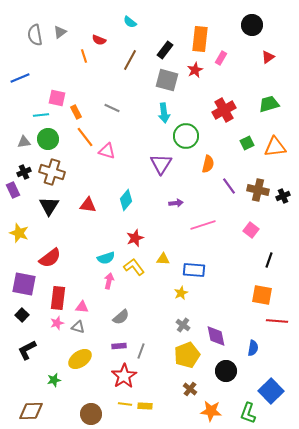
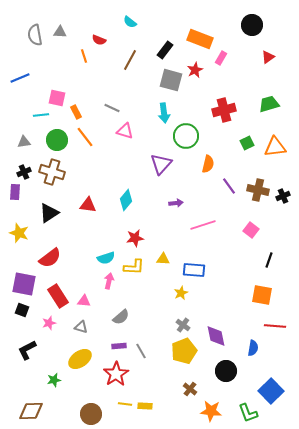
gray triangle at (60, 32): rotated 40 degrees clockwise
orange rectangle at (200, 39): rotated 75 degrees counterclockwise
gray square at (167, 80): moved 4 px right
red cross at (224, 110): rotated 15 degrees clockwise
green circle at (48, 139): moved 9 px right, 1 px down
pink triangle at (107, 151): moved 18 px right, 20 px up
purple triangle at (161, 164): rotated 10 degrees clockwise
purple rectangle at (13, 190): moved 2 px right, 2 px down; rotated 28 degrees clockwise
black triangle at (49, 206): moved 7 px down; rotated 25 degrees clockwise
red star at (135, 238): rotated 12 degrees clockwise
yellow L-shape at (134, 267): rotated 130 degrees clockwise
red rectangle at (58, 298): moved 2 px up; rotated 40 degrees counterclockwise
pink triangle at (82, 307): moved 2 px right, 6 px up
black square at (22, 315): moved 5 px up; rotated 24 degrees counterclockwise
red line at (277, 321): moved 2 px left, 5 px down
pink star at (57, 323): moved 8 px left
gray triangle at (78, 327): moved 3 px right
gray line at (141, 351): rotated 49 degrees counterclockwise
yellow pentagon at (187, 355): moved 3 px left, 4 px up
red star at (124, 376): moved 8 px left, 2 px up
green L-shape at (248, 413): rotated 40 degrees counterclockwise
